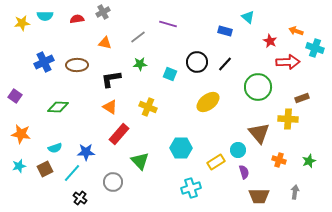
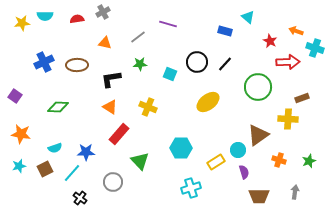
brown triangle at (259, 133): moved 1 px left, 2 px down; rotated 35 degrees clockwise
